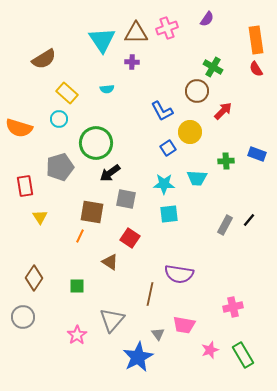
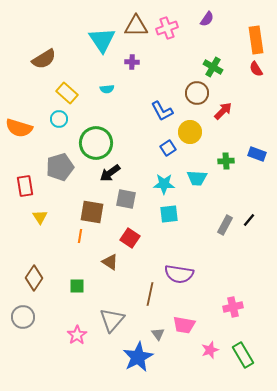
brown triangle at (136, 33): moved 7 px up
brown circle at (197, 91): moved 2 px down
orange line at (80, 236): rotated 16 degrees counterclockwise
